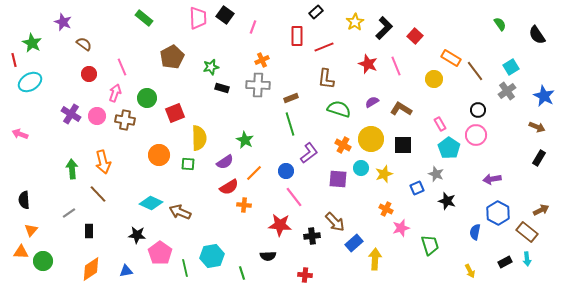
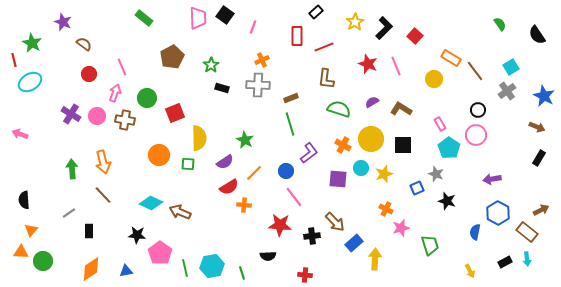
green star at (211, 67): moved 2 px up; rotated 21 degrees counterclockwise
brown line at (98, 194): moved 5 px right, 1 px down
cyan hexagon at (212, 256): moved 10 px down
